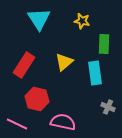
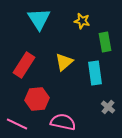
green rectangle: moved 1 px right, 2 px up; rotated 12 degrees counterclockwise
red hexagon: rotated 20 degrees counterclockwise
gray cross: rotated 16 degrees clockwise
